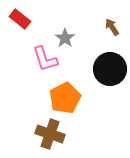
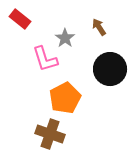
brown arrow: moved 13 px left
